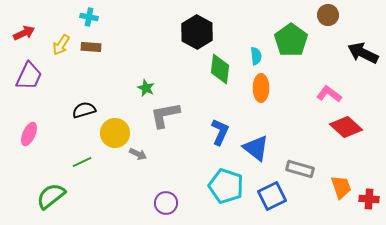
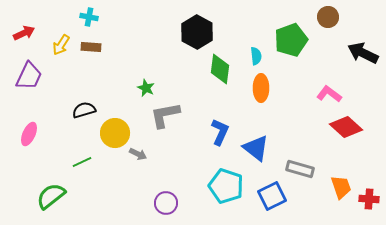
brown circle: moved 2 px down
green pentagon: rotated 16 degrees clockwise
